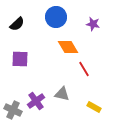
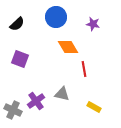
purple square: rotated 18 degrees clockwise
red line: rotated 21 degrees clockwise
